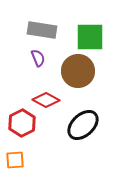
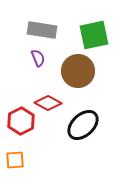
green square: moved 4 px right, 2 px up; rotated 12 degrees counterclockwise
red diamond: moved 2 px right, 3 px down
red hexagon: moved 1 px left, 2 px up
